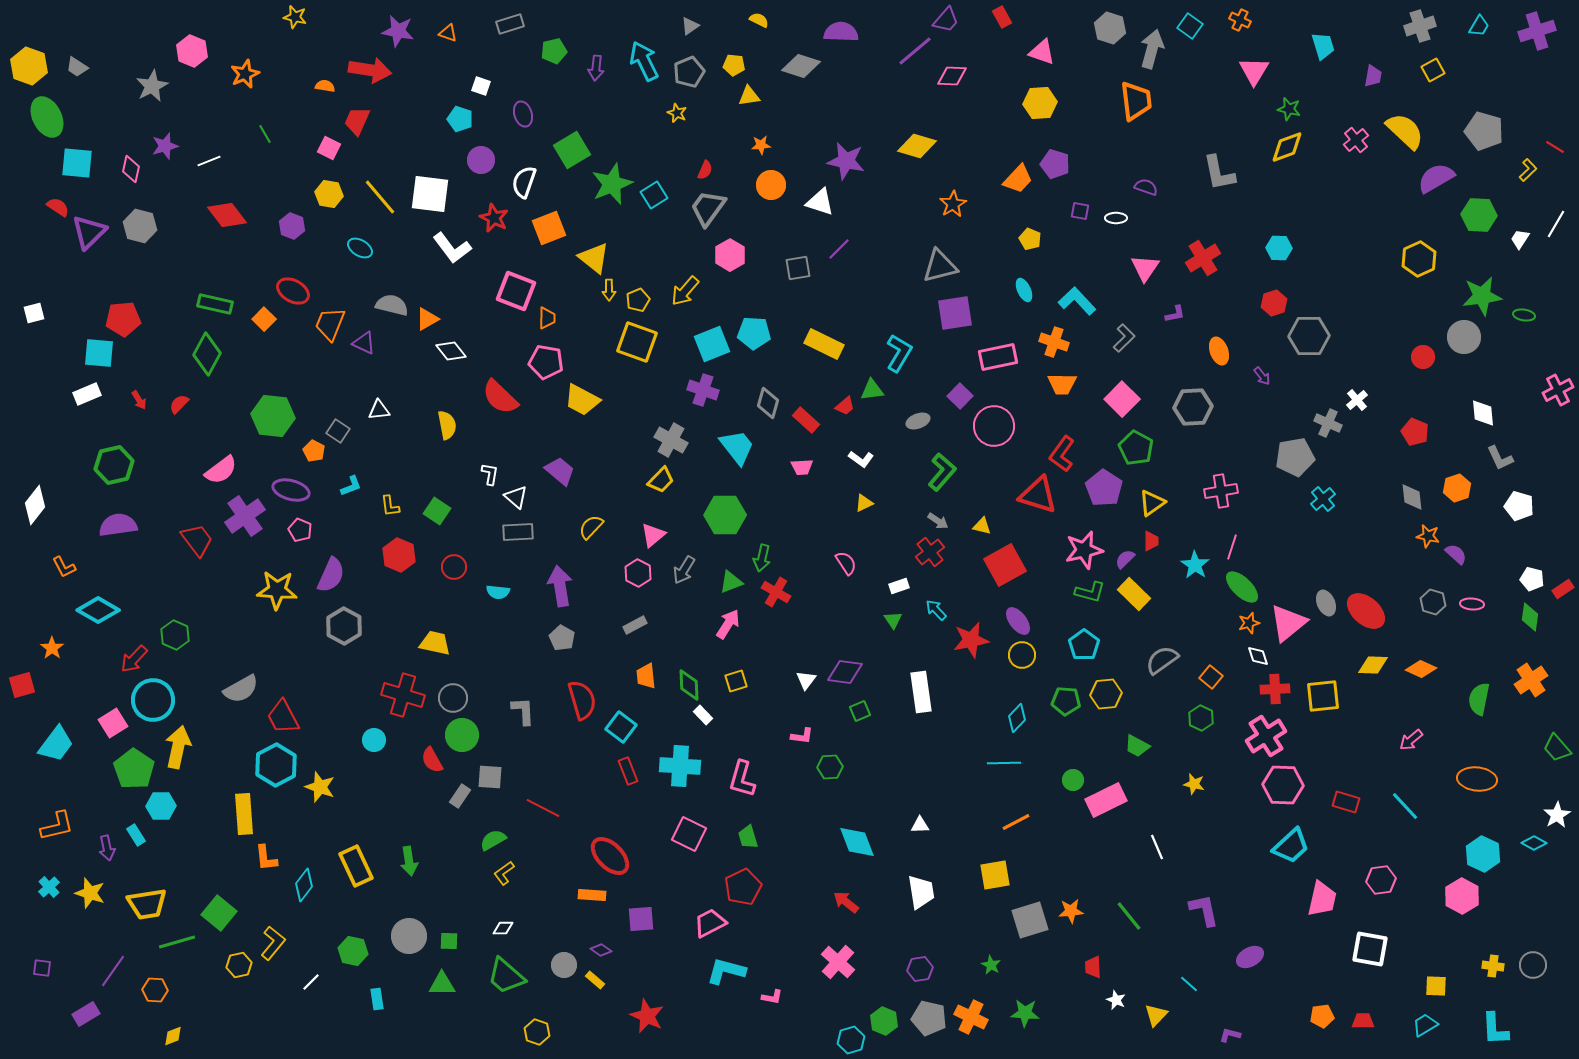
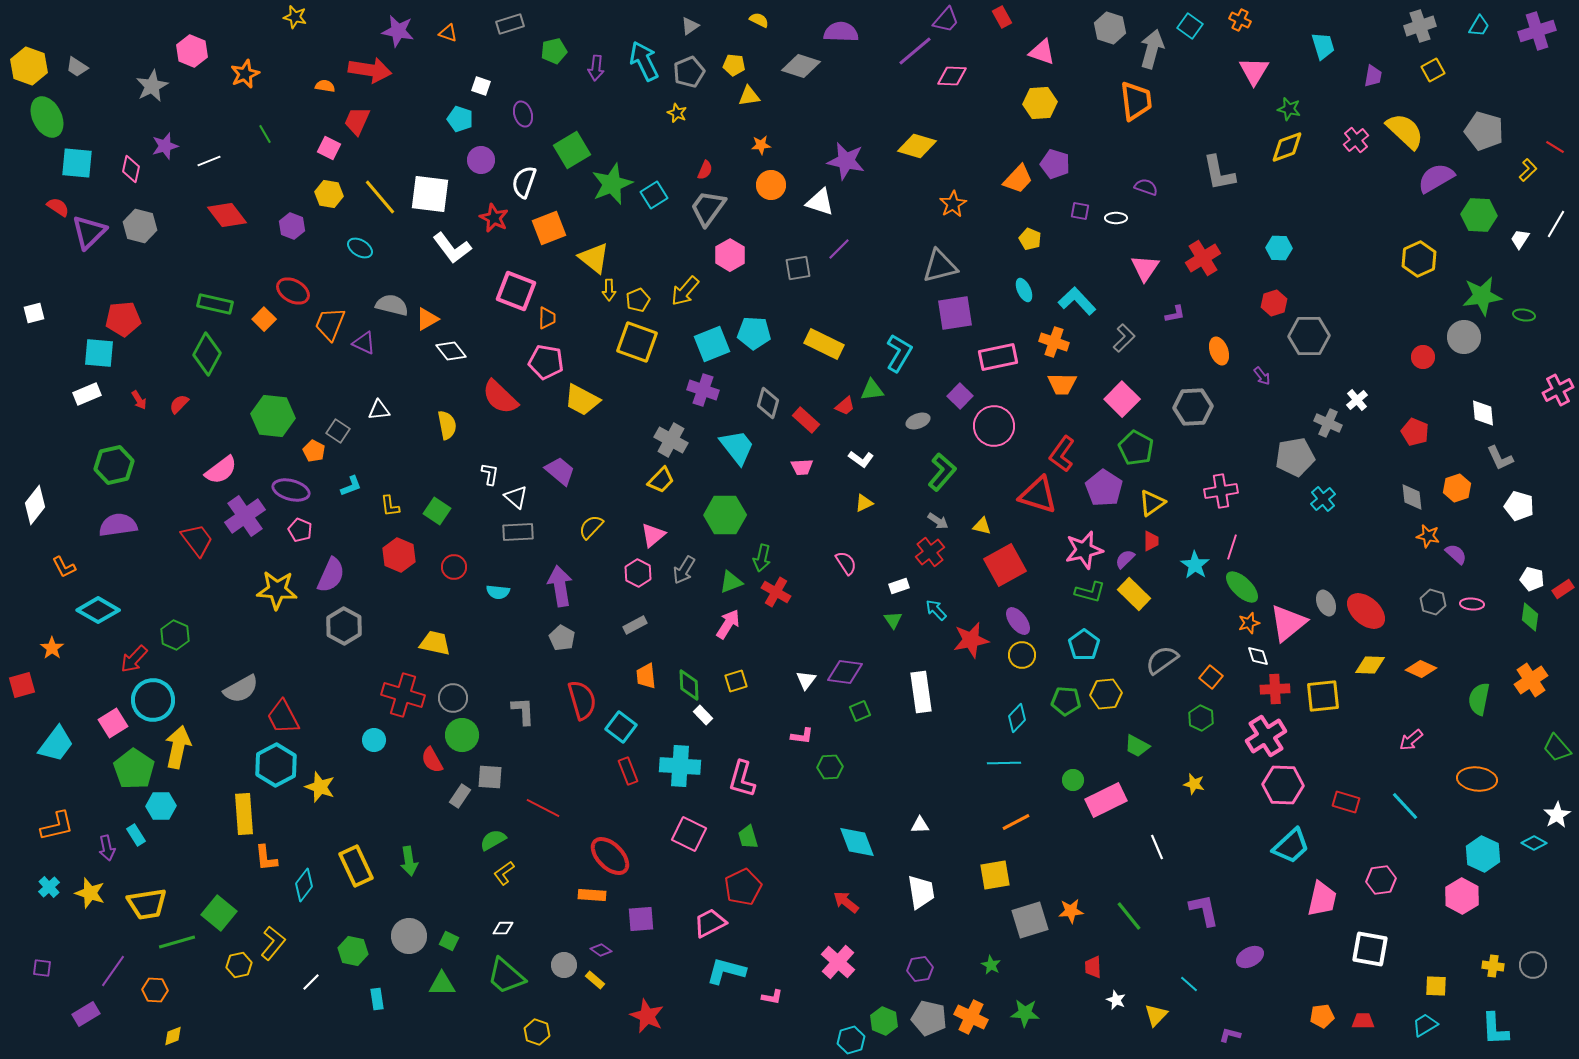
yellow diamond at (1373, 665): moved 3 px left
green square at (449, 941): rotated 24 degrees clockwise
